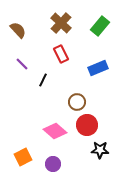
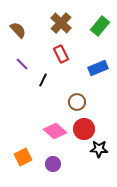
red circle: moved 3 px left, 4 px down
black star: moved 1 px left, 1 px up
